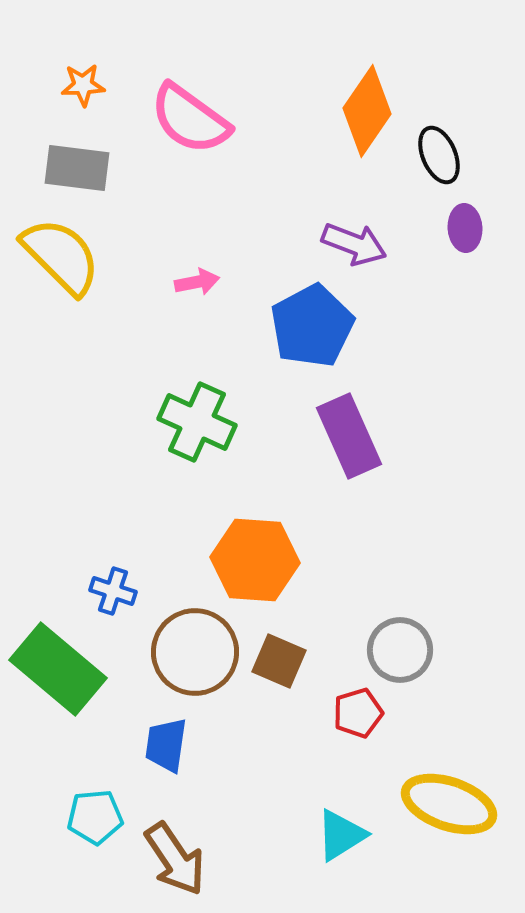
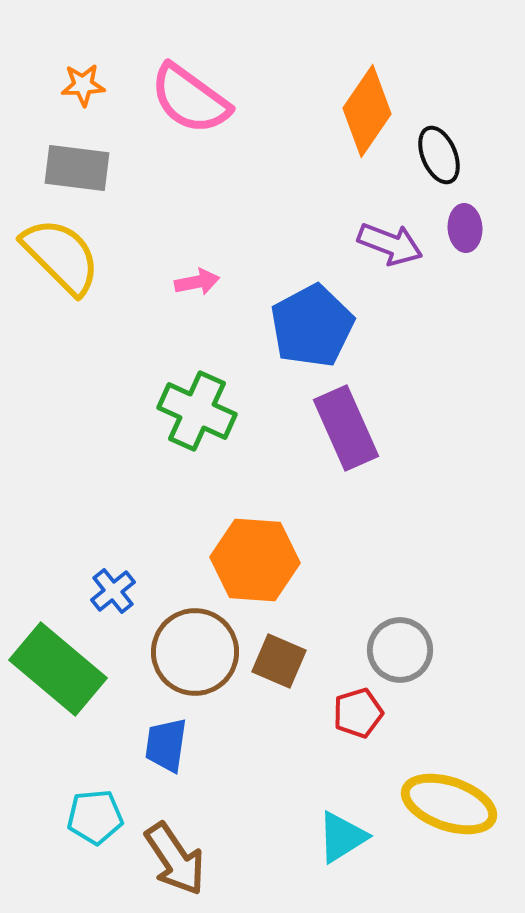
pink semicircle: moved 20 px up
purple arrow: moved 36 px right
green cross: moved 11 px up
purple rectangle: moved 3 px left, 8 px up
blue cross: rotated 33 degrees clockwise
cyan triangle: moved 1 px right, 2 px down
